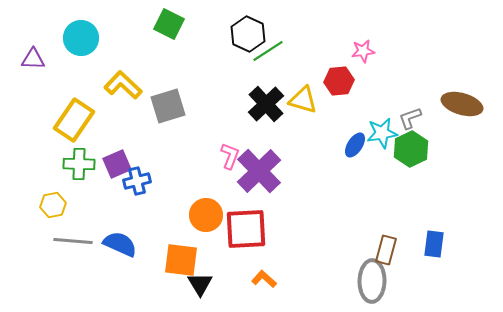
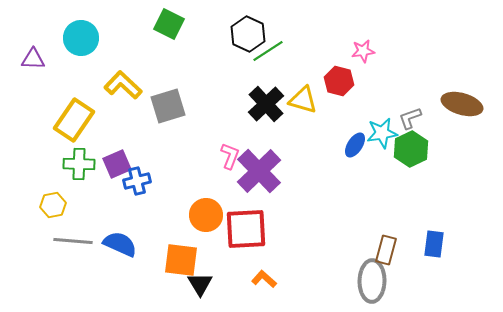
red hexagon: rotated 20 degrees clockwise
